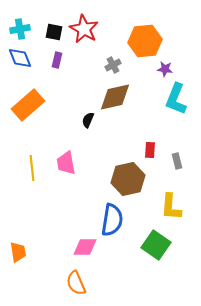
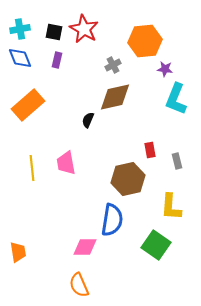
red rectangle: rotated 14 degrees counterclockwise
orange semicircle: moved 3 px right, 2 px down
